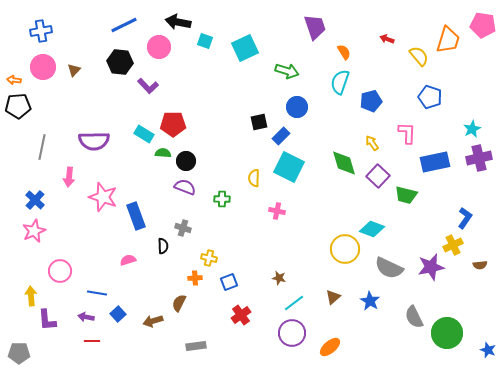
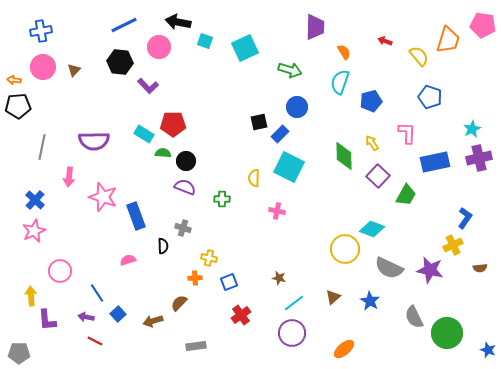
purple trapezoid at (315, 27): rotated 20 degrees clockwise
red arrow at (387, 39): moved 2 px left, 2 px down
green arrow at (287, 71): moved 3 px right, 1 px up
blue rectangle at (281, 136): moved 1 px left, 2 px up
green diamond at (344, 163): moved 7 px up; rotated 16 degrees clockwise
green trapezoid at (406, 195): rotated 75 degrees counterclockwise
brown semicircle at (480, 265): moved 3 px down
purple star at (431, 267): moved 1 px left, 3 px down; rotated 24 degrees clockwise
blue line at (97, 293): rotated 48 degrees clockwise
brown semicircle at (179, 303): rotated 18 degrees clockwise
red line at (92, 341): moved 3 px right; rotated 28 degrees clockwise
orange ellipse at (330, 347): moved 14 px right, 2 px down
